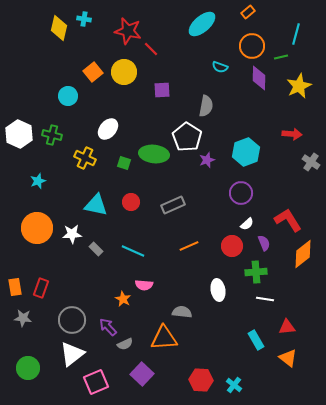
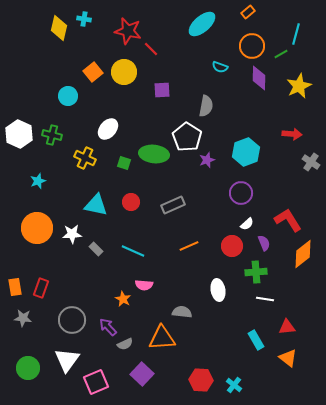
green line at (281, 57): moved 3 px up; rotated 16 degrees counterclockwise
orange triangle at (164, 338): moved 2 px left
white triangle at (72, 354): moved 5 px left, 6 px down; rotated 16 degrees counterclockwise
